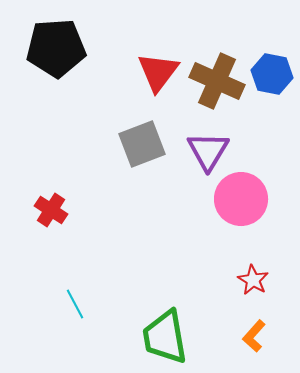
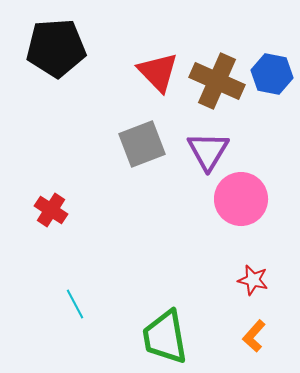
red triangle: rotated 21 degrees counterclockwise
red star: rotated 16 degrees counterclockwise
